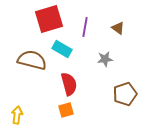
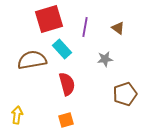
cyan rectangle: rotated 18 degrees clockwise
brown semicircle: rotated 24 degrees counterclockwise
red semicircle: moved 2 px left
orange square: moved 10 px down
